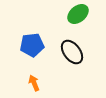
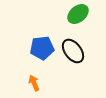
blue pentagon: moved 10 px right, 3 px down
black ellipse: moved 1 px right, 1 px up
